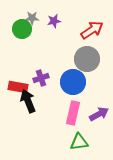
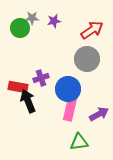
green circle: moved 2 px left, 1 px up
blue circle: moved 5 px left, 7 px down
pink rectangle: moved 3 px left, 4 px up
